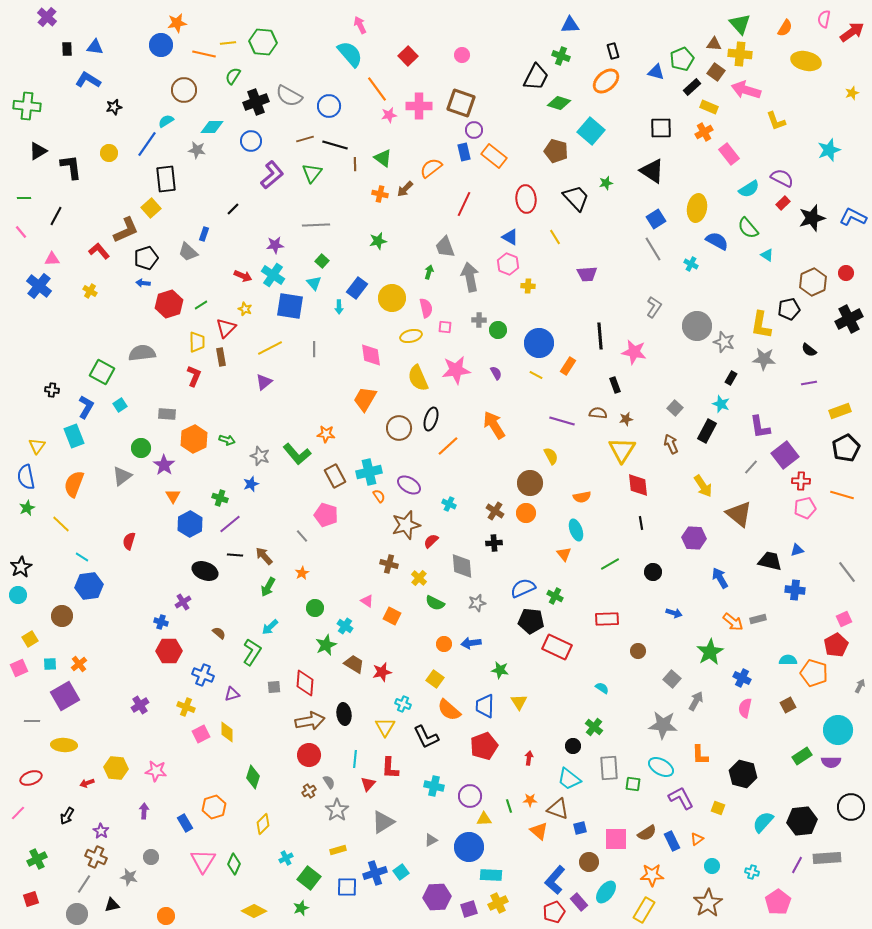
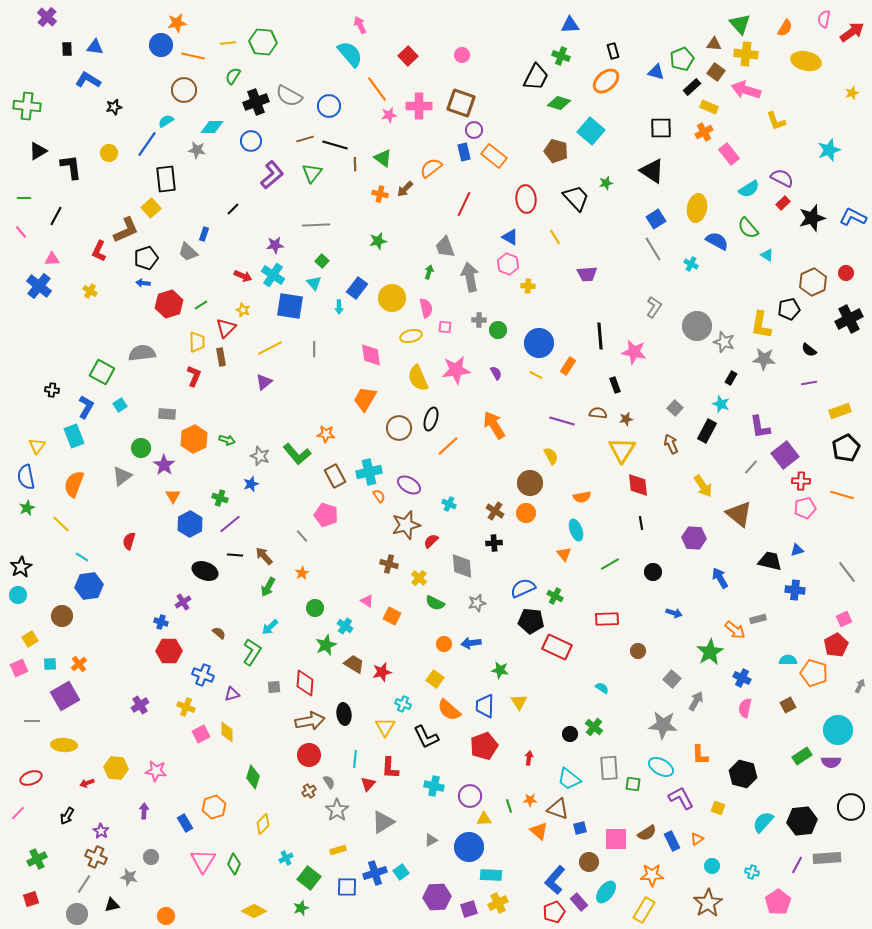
orange line at (204, 54): moved 11 px left, 2 px down
yellow cross at (740, 54): moved 6 px right
red L-shape at (99, 251): rotated 115 degrees counterclockwise
yellow star at (245, 309): moved 2 px left, 1 px down
orange arrow at (733, 622): moved 2 px right, 8 px down
black circle at (573, 746): moved 3 px left, 12 px up
